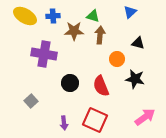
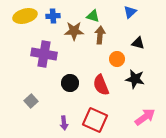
yellow ellipse: rotated 45 degrees counterclockwise
red semicircle: moved 1 px up
